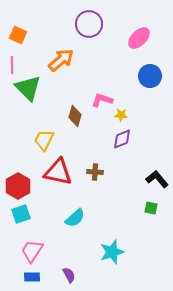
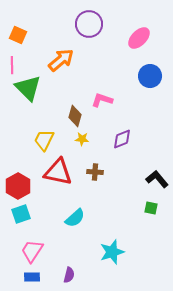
yellow star: moved 39 px left, 24 px down
purple semicircle: rotated 42 degrees clockwise
